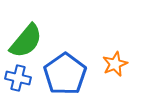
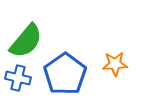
orange star: rotated 20 degrees clockwise
